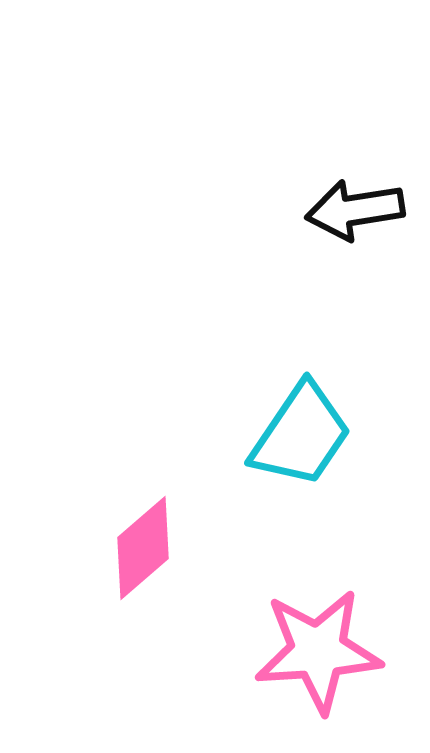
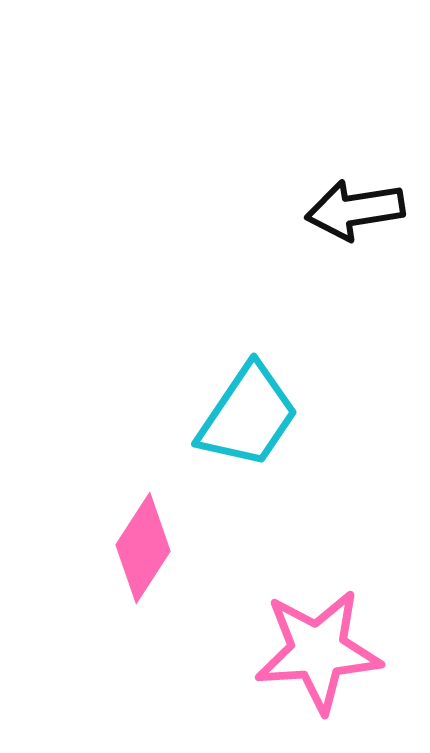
cyan trapezoid: moved 53 px left, 19 px up
pink diamond: rotated 16 degrees counterclockwise
